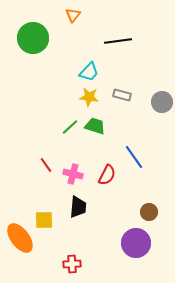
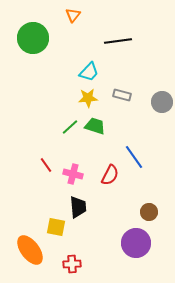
yellow star: moved 1 px left, 1 px down; rotated 12 degrees counterclockwise
red semicircle: moved 3 px right
black trapezoid: rotated 10 degrees counterclockwise
yellow square: moved 12 px right, 7 px down; rotated 12 degrees clockwise
orange ellipse: moved 10 px right, 12 px down
